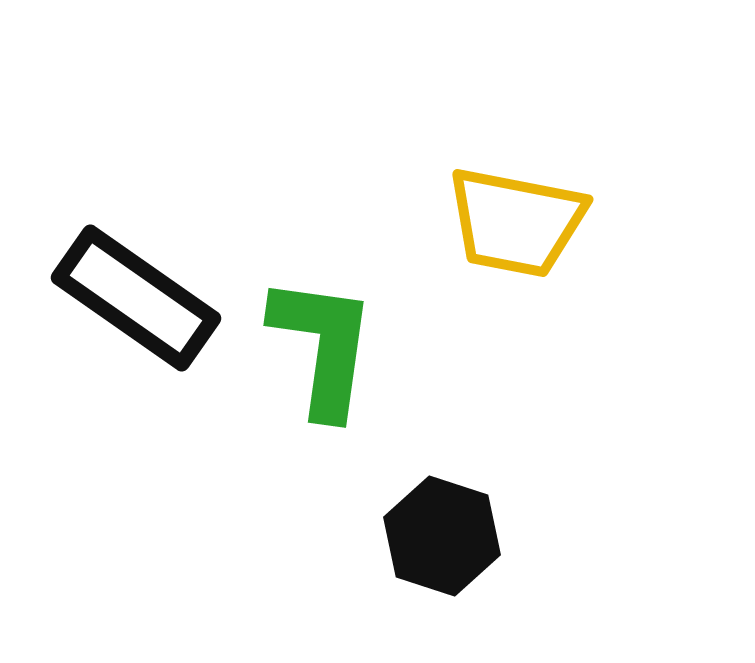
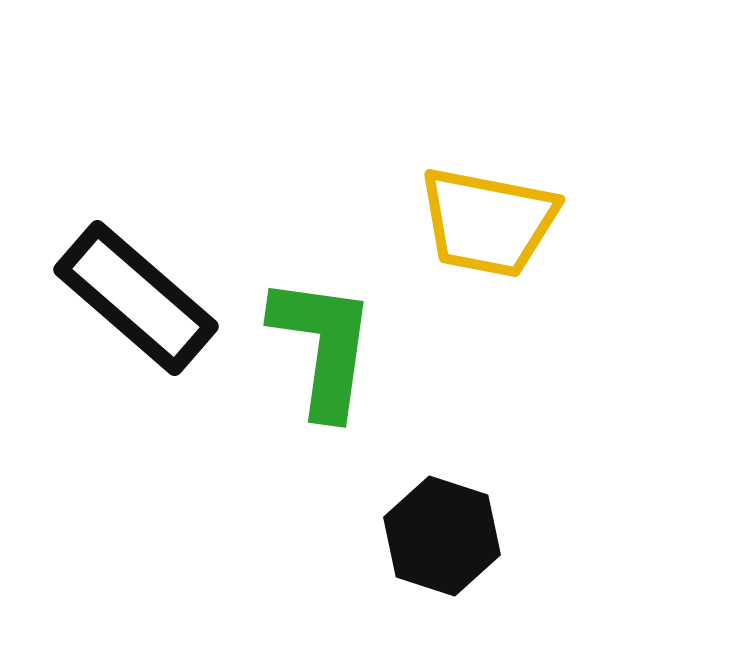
yellow trapezoid: moved 28 px left
black rectangle: rotated 6 degrees clockwise
